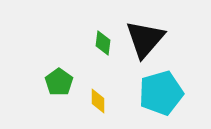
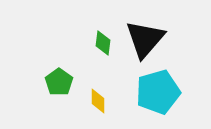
cyan pentagon: moved 3 px left, 1 px up
